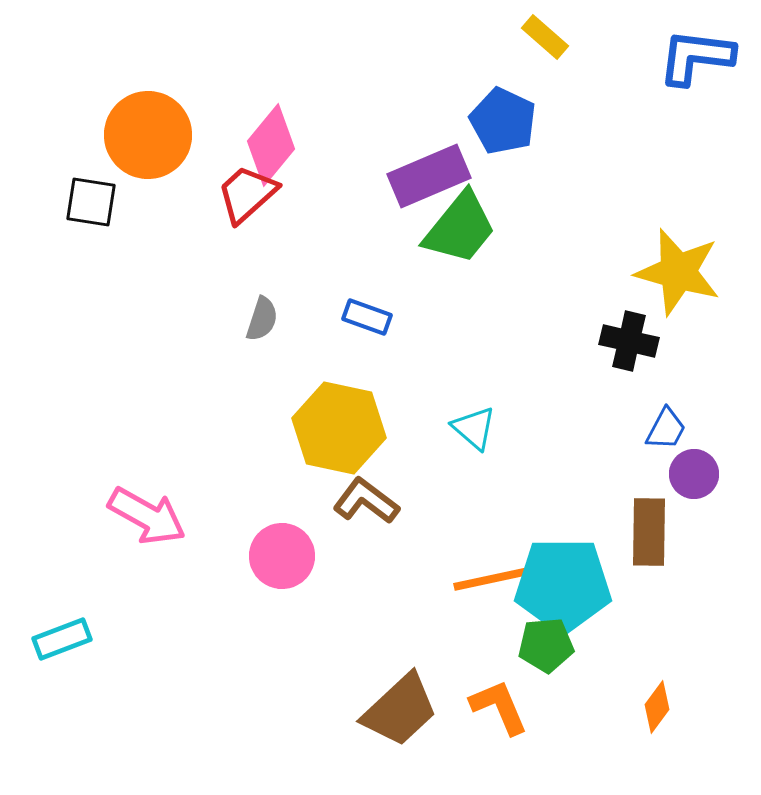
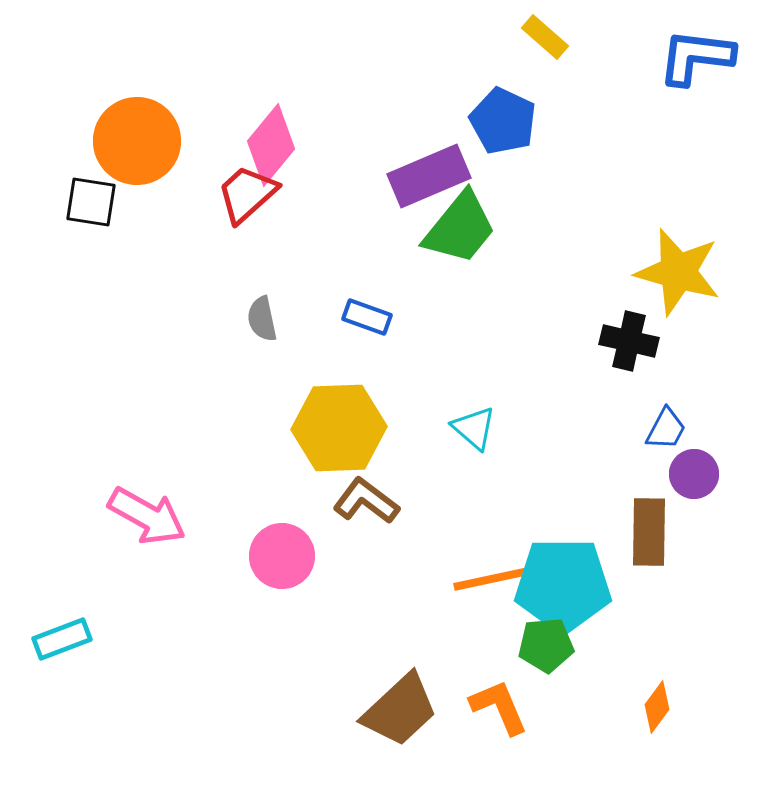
orange circle: moved 11 px left, 6 px down
gray semicircle: rotated 150 degrees clockwise
yellow hexagon: rotated 14 degrees counterclockwise
